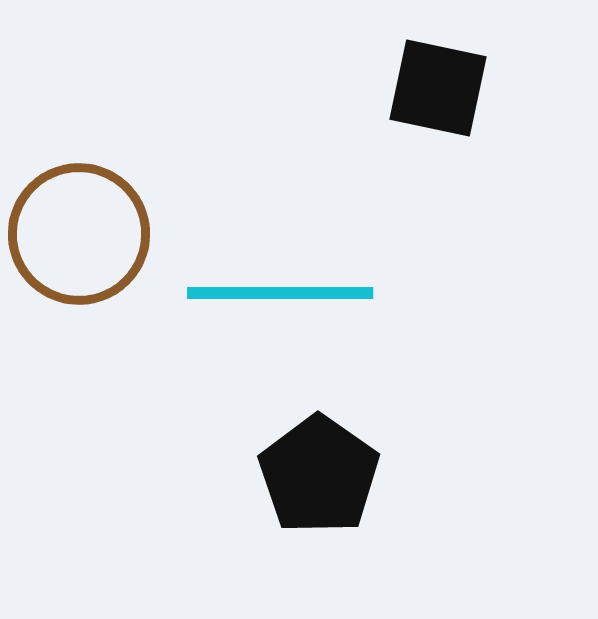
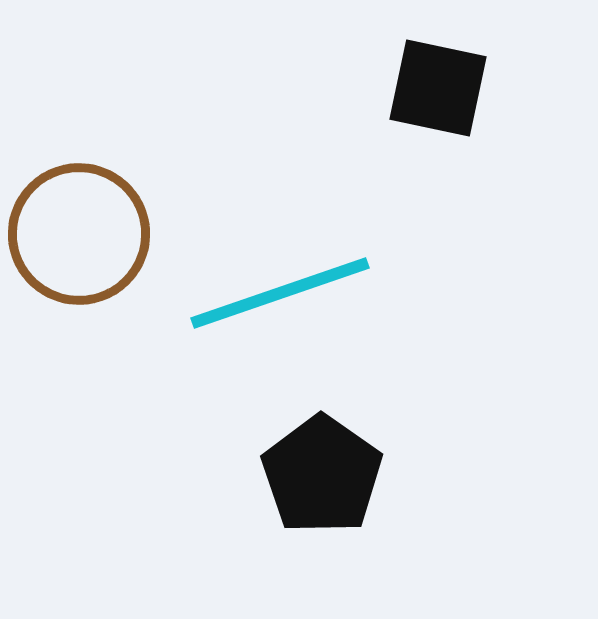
cyan line: rotated 19 degrees counterclockwise
black pentagon: moved 3 px right
